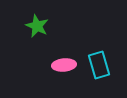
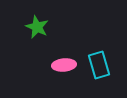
green star: moved 1 px down
